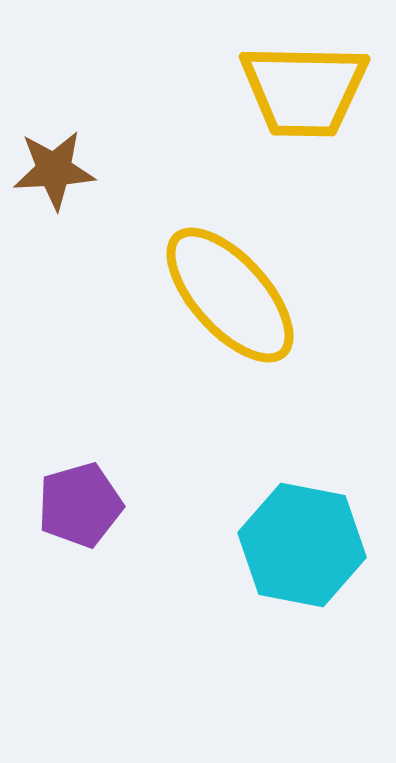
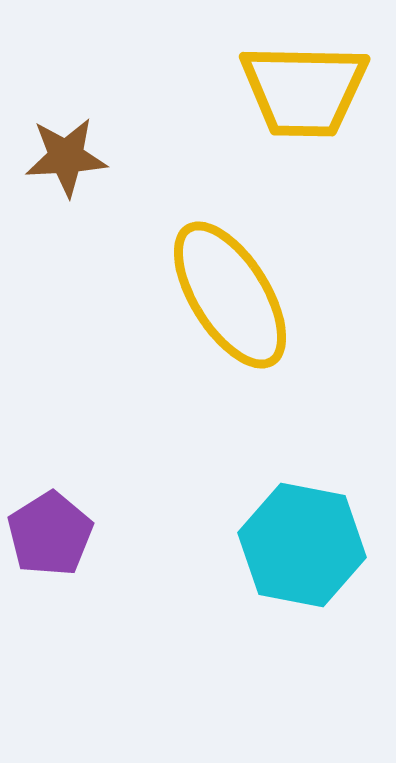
brown star: moved 12 px right, 13 px up
yellow ellipse: rotated 10 degrees clockwise
purple pentagon: moved 30 px left, 29 px down; rotated 16 degrees counterclockwise
